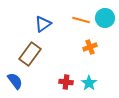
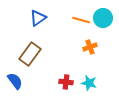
cyan circle: moved 2 px left
blue triangle: moved 5 px left, 6 px up
cyan star: rotated 21 degrees counterclockwise
